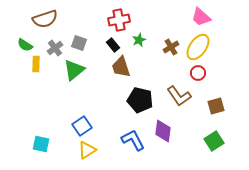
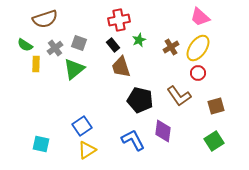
pink trapezoid: moved 1 px left
yellow ellipse: moved 1 px down
green triangle: moved 1 px up
